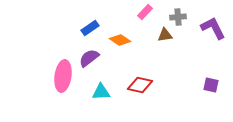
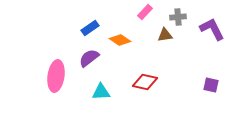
purple L-shape: moved 1 px left, 1 px down
pink ellipse: moved 7 px left
red diamond: moved 5 px right, 3 px up
